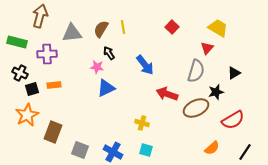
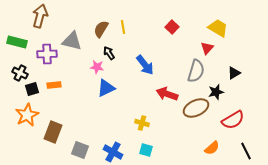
gray triangle: moved 8 px down; rotated 20 degrees clockwise
black line: moved 1 px right, 1 px up; rotated 60 degrees counterclockwise
